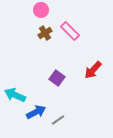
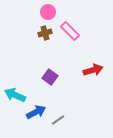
pink circle: moved 7 px right, 2 px down
brown cross: rotated 16 degrees clockwise
red arrow: rotated 150 degrees counterclockwise
purple square: moved 7 px left, 1 px up
